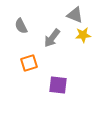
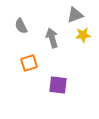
gray triangle: rotated 42 degrees counterclockwise
gray arrow: rotated 126 degrees clockwise
